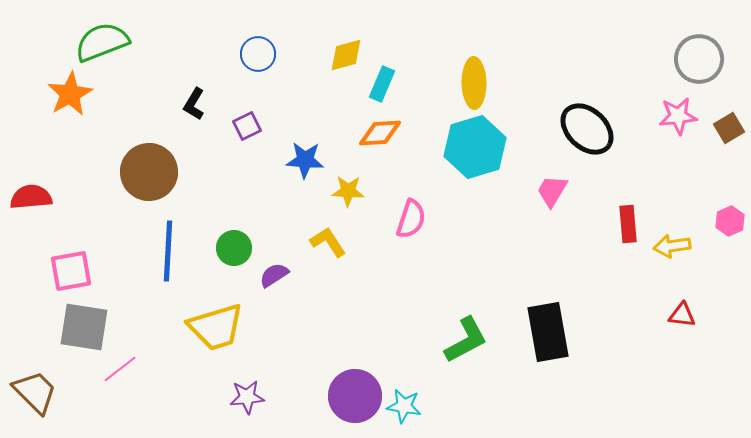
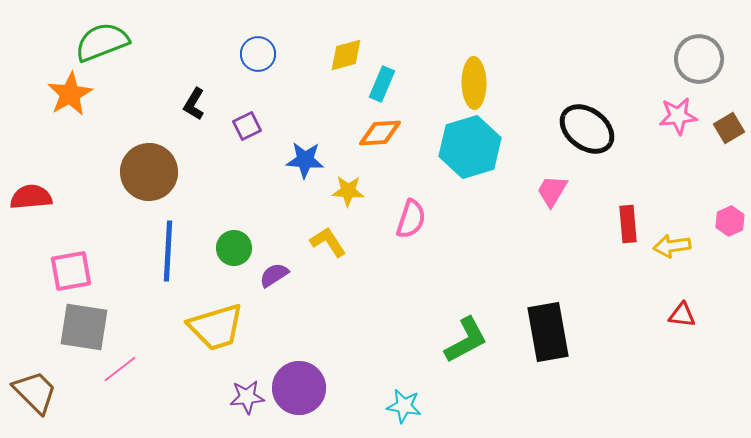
black ellipse: rotated 6 degrees counterclockwise
cyan hexagon: moved 5 px left
purple circle: moved 56 px left, 8 px up
